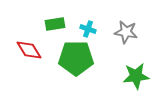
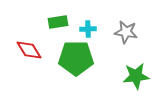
green rectangle: moved 3 px right, 2 px up
cyan cross: rotated 21 degrees counterclockwise
